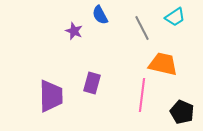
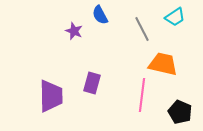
gray line: moved 1 px down
black pentagon: moved 2 px left
